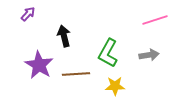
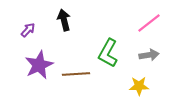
purple arrow: moved 16 px down
pink line: moved 6 px left, 3 px down; rotated 20 degrees counterclockwise
black arrow: moved 16 px up
purple star: rotated 16 degrees clockwise
yellow star: moved 24 px right
